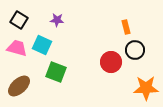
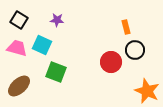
orange star: moved 1 px right, 3 px down; rotated 25 degrees clockwise
